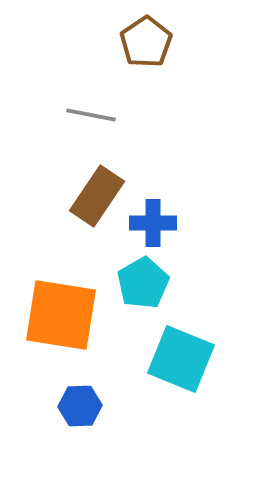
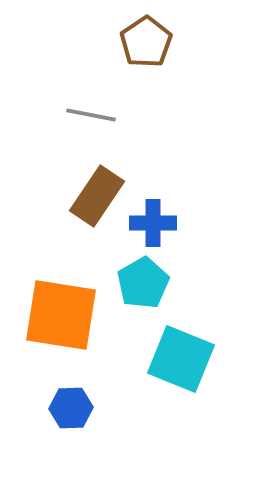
blue hexagon: moved 9 px left, 2 px down
